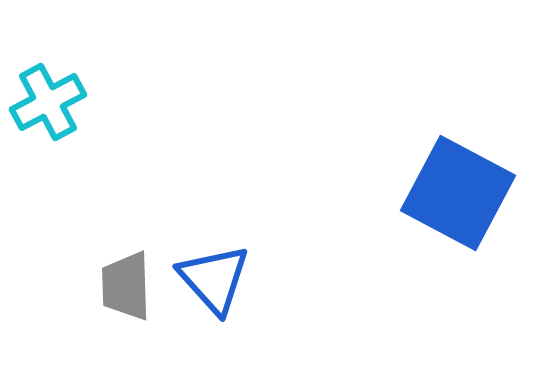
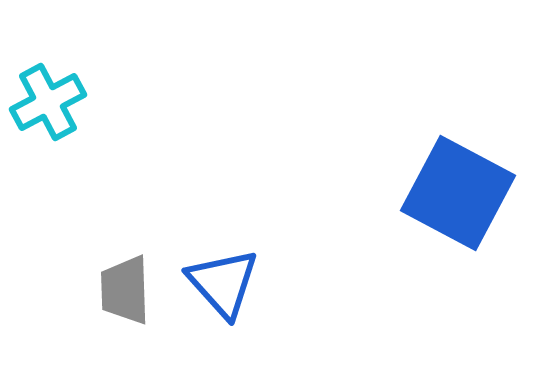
blue triangle: moved 9 px right, 4 px down
gray trapezoid: moved 1 px left, 4 px down
